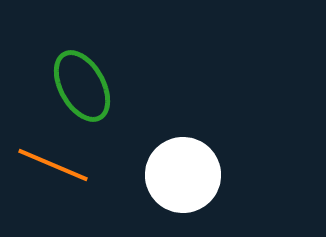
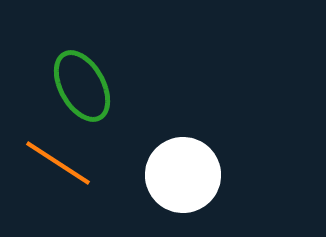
orange line: moved 5 px right, 2 px up; rotated 10 degrees clockwise
